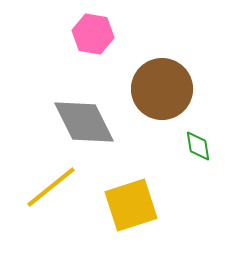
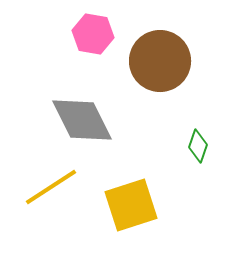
brown circle: moved 2 px left, 28 px up
gray diamond: moved 2 px left, 2 px up
green diamond: rotated 28 degrees clockwise
yellow line: rotated 6 degrees clockwise
